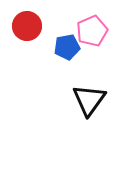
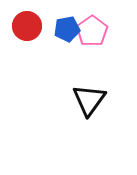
pink pentagon: rotated 12 degrees counterclockwise
blue pentagon: moved 18 px up
